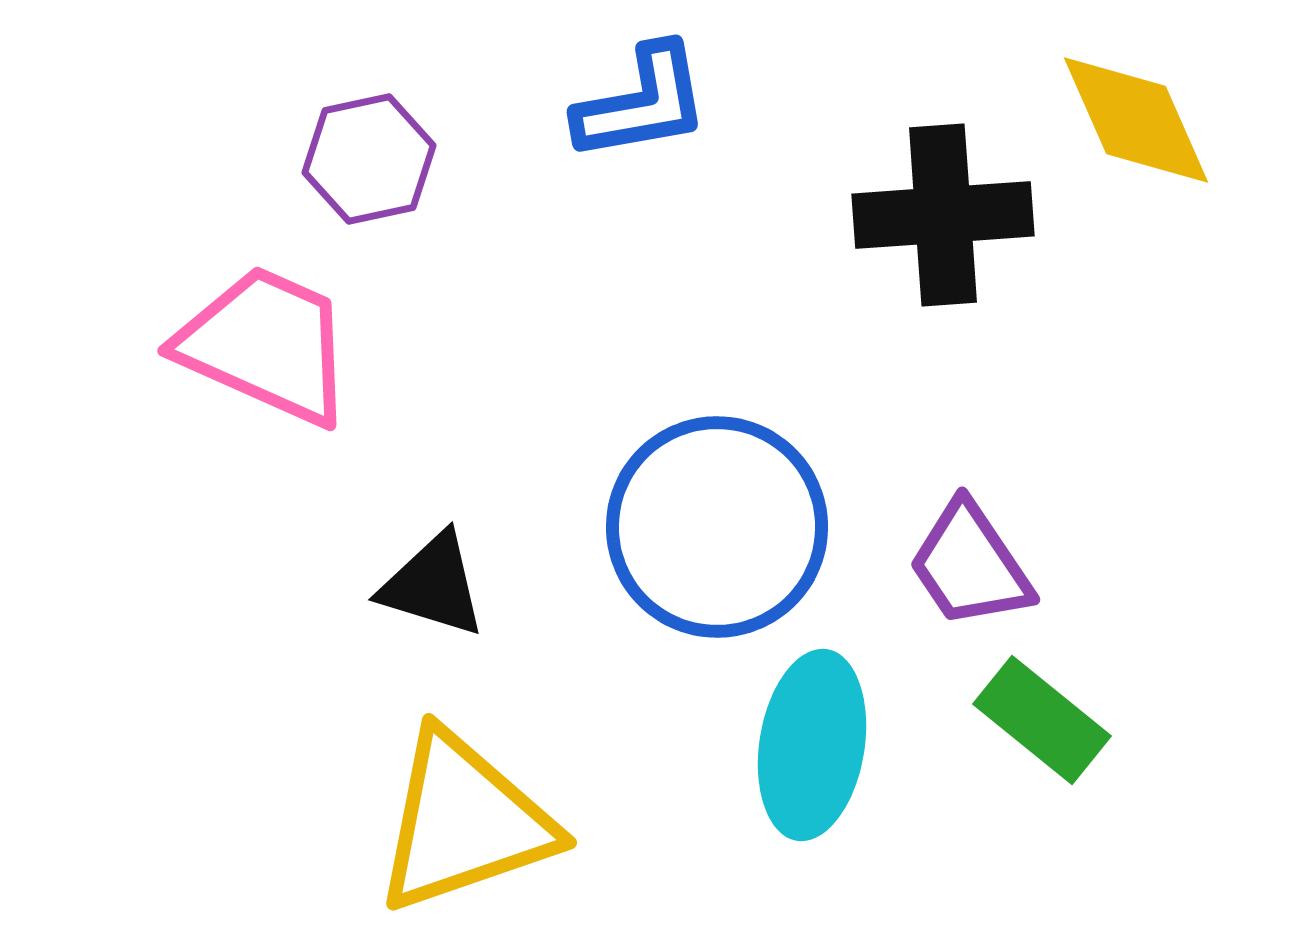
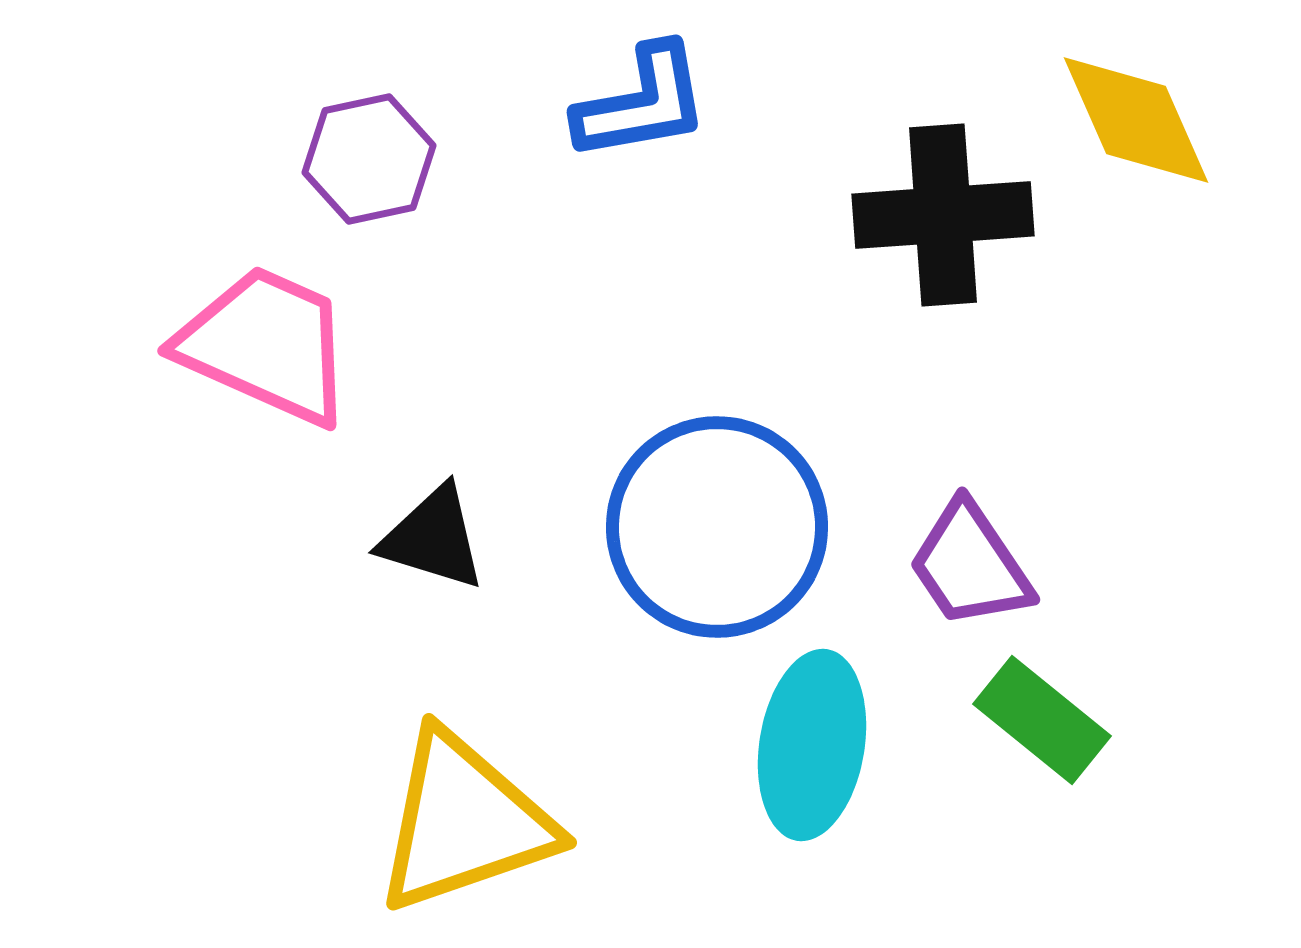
black triangle: moved 47 px up
